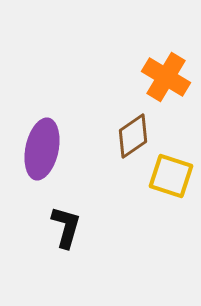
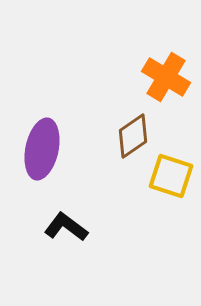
black L-shape: rotated 69 degrees counterclockwise
